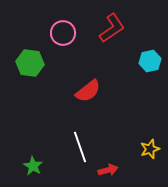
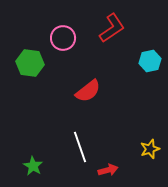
pink circle: moved 5 px down
